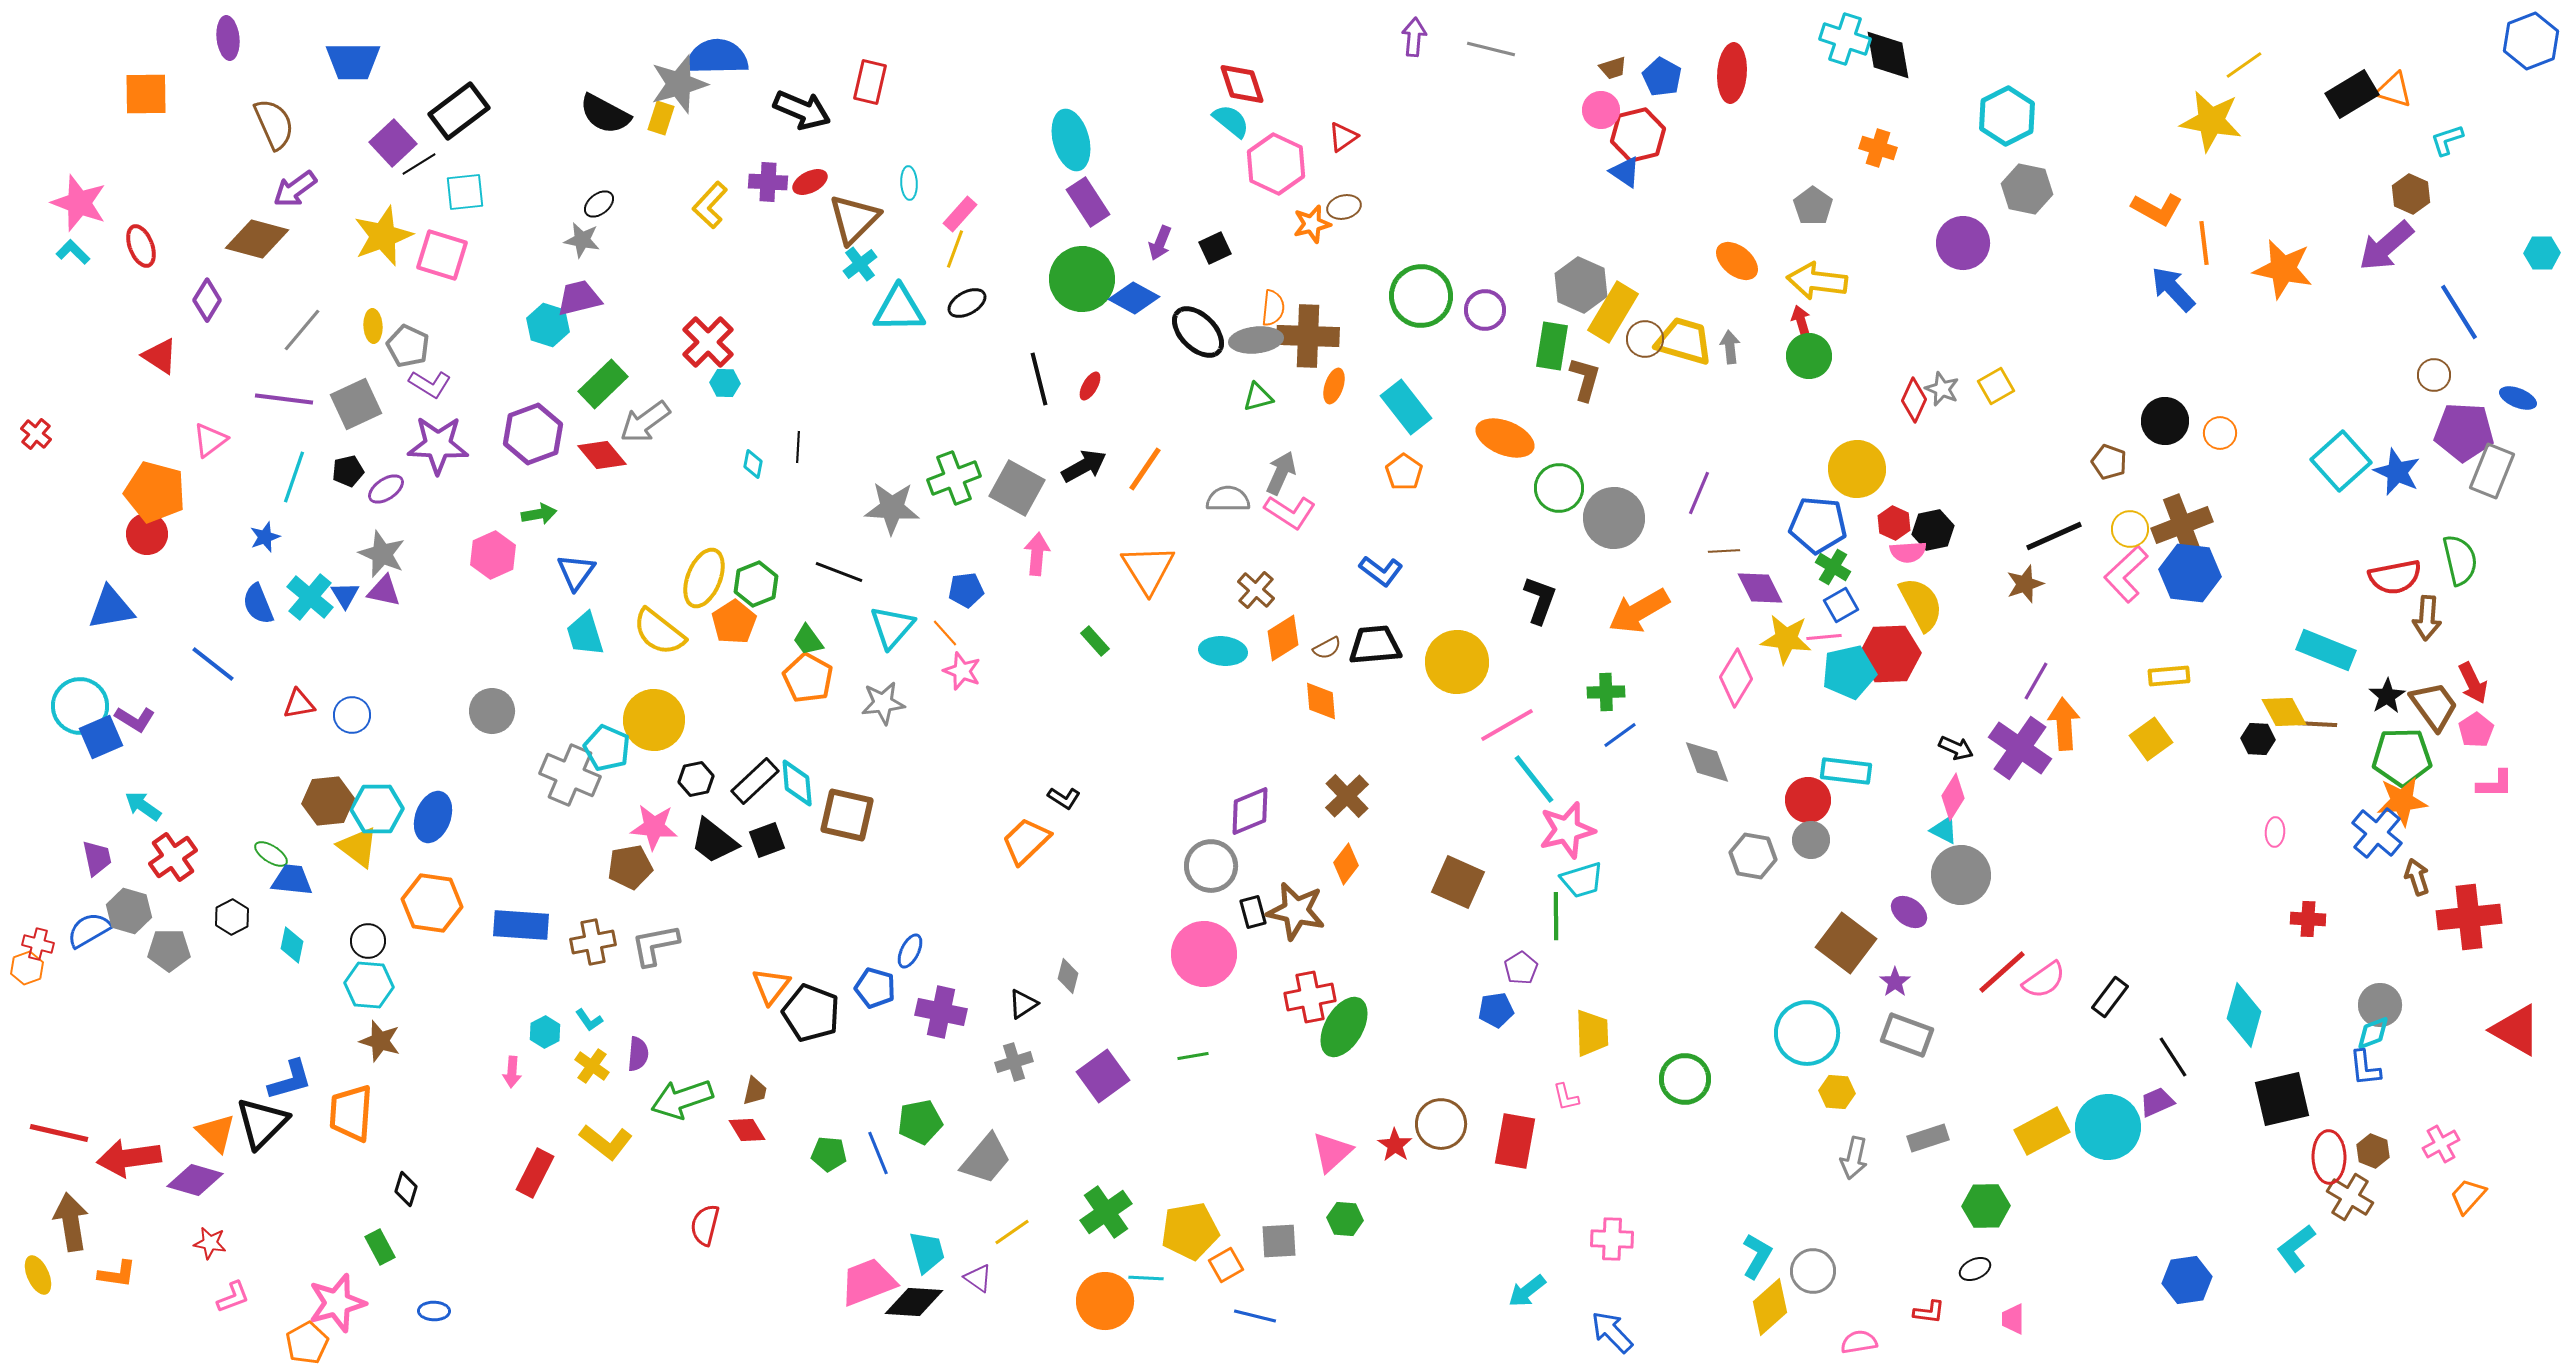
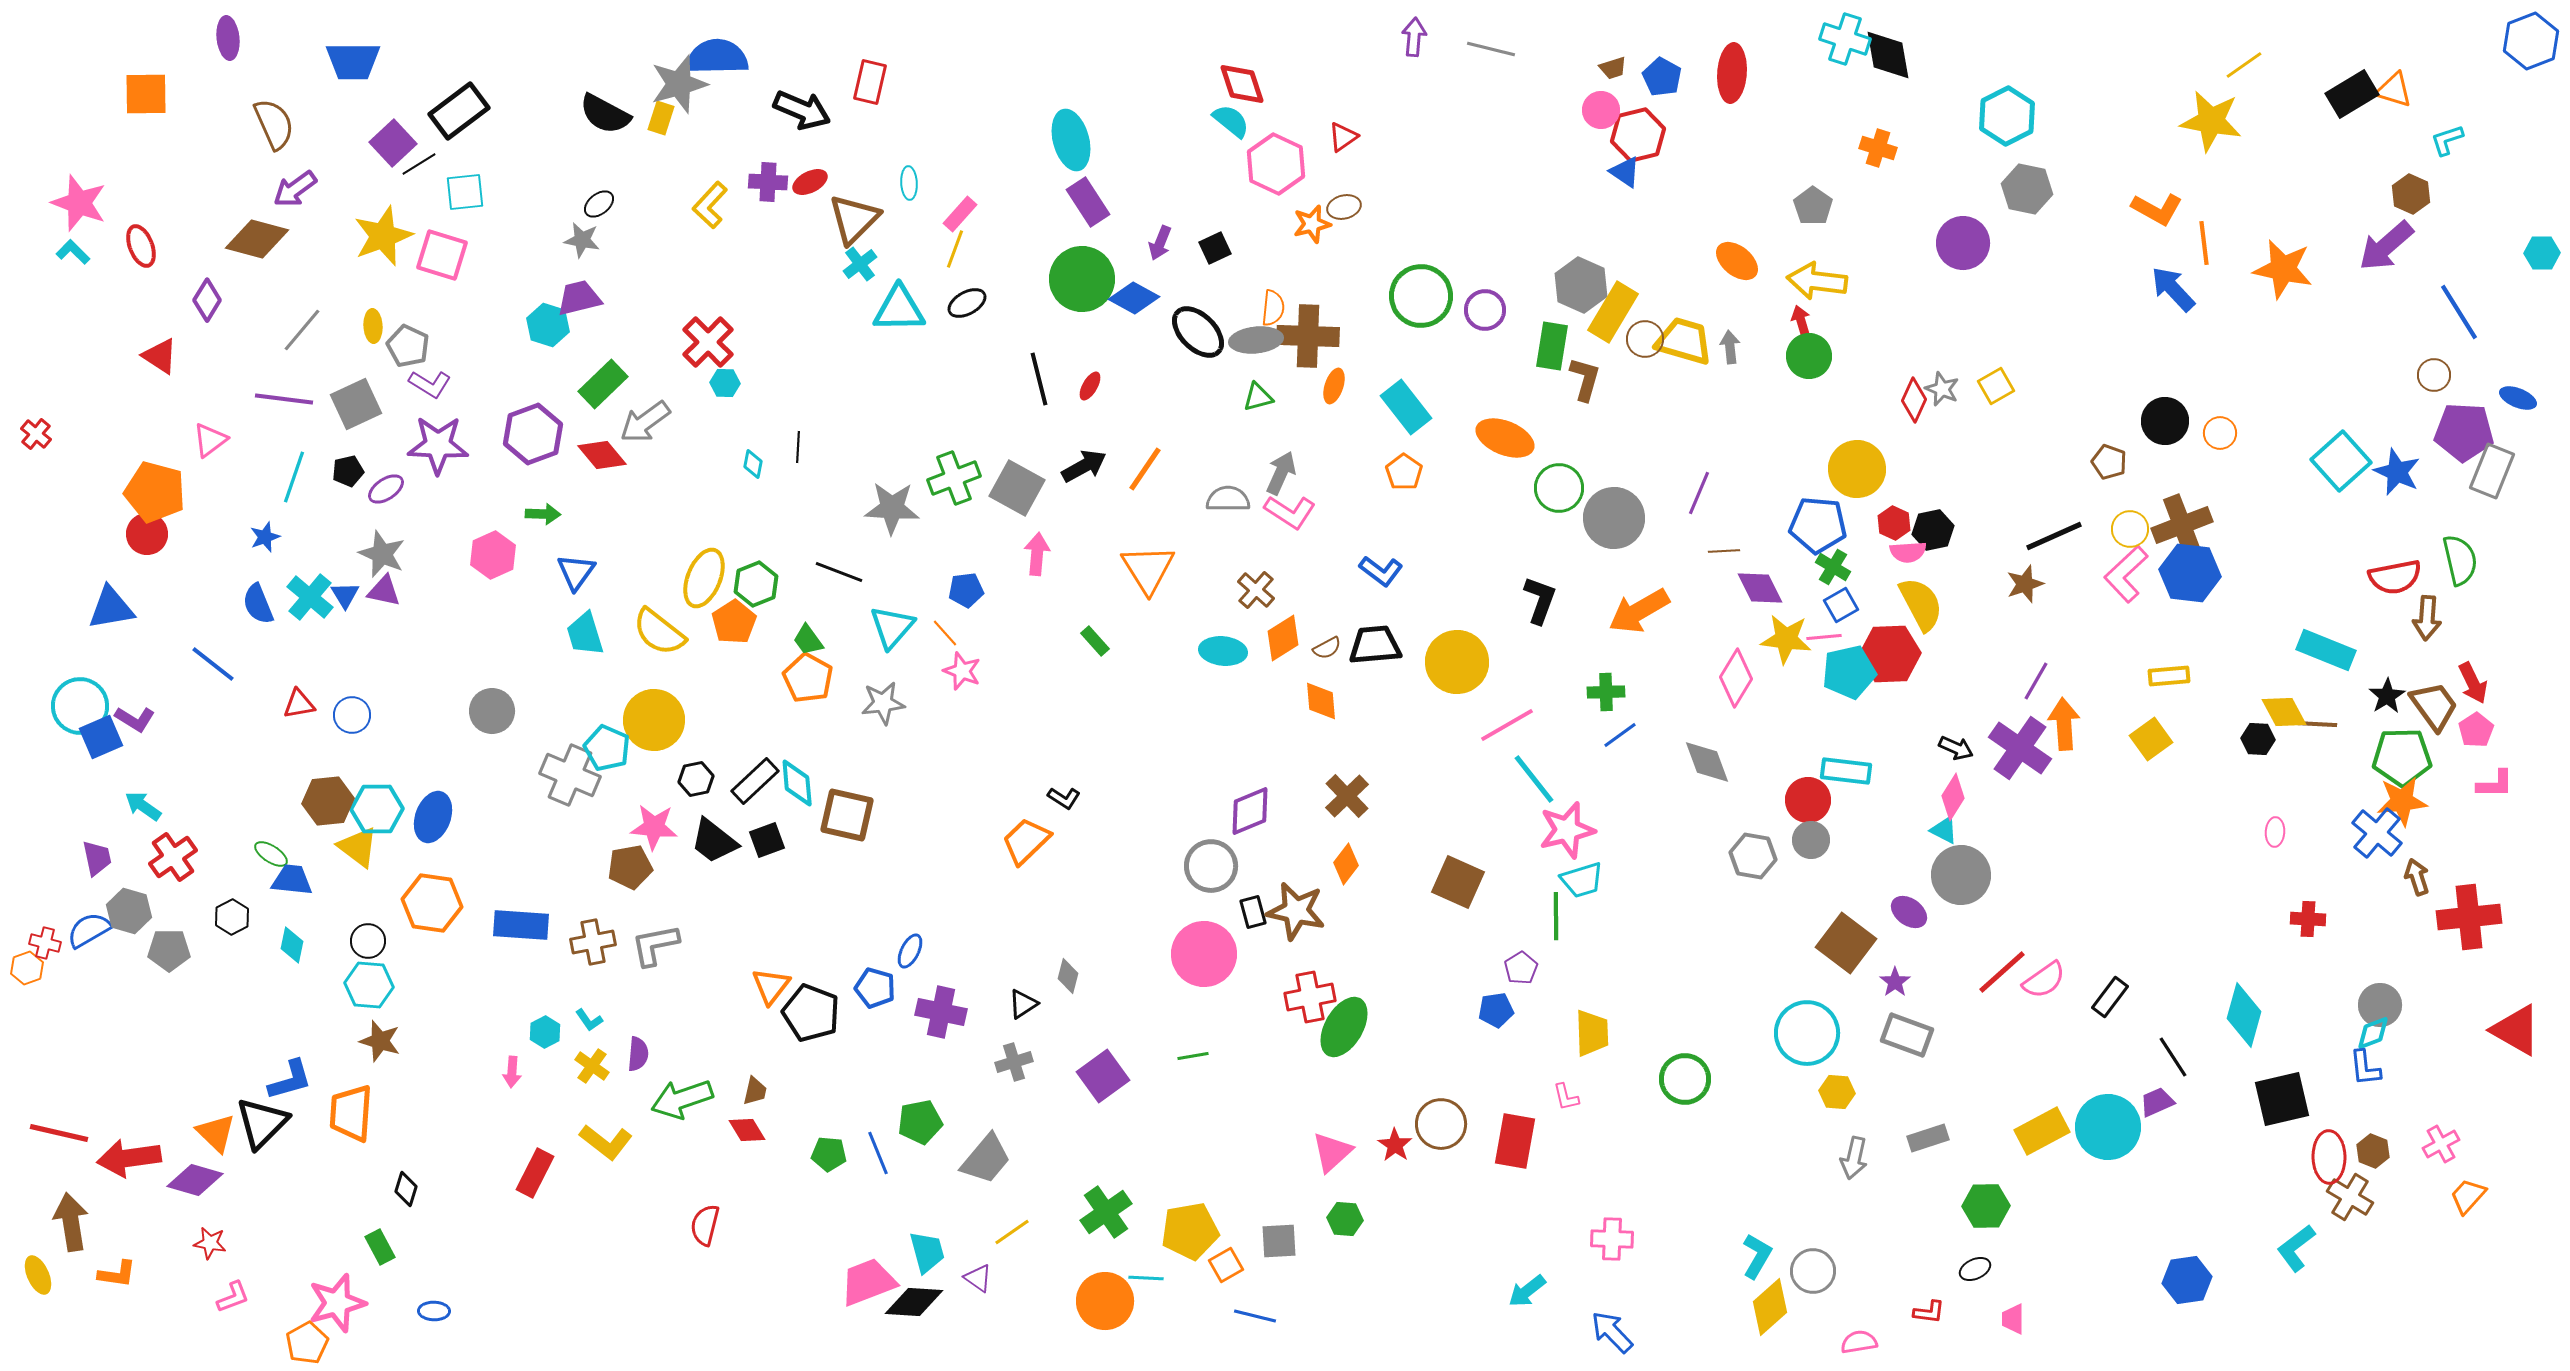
green arrow at (539, 514): moved 4 px right; rotated 12 degrees clockwise
red cross at (38, 944): moved 7 px right, 1 px up
